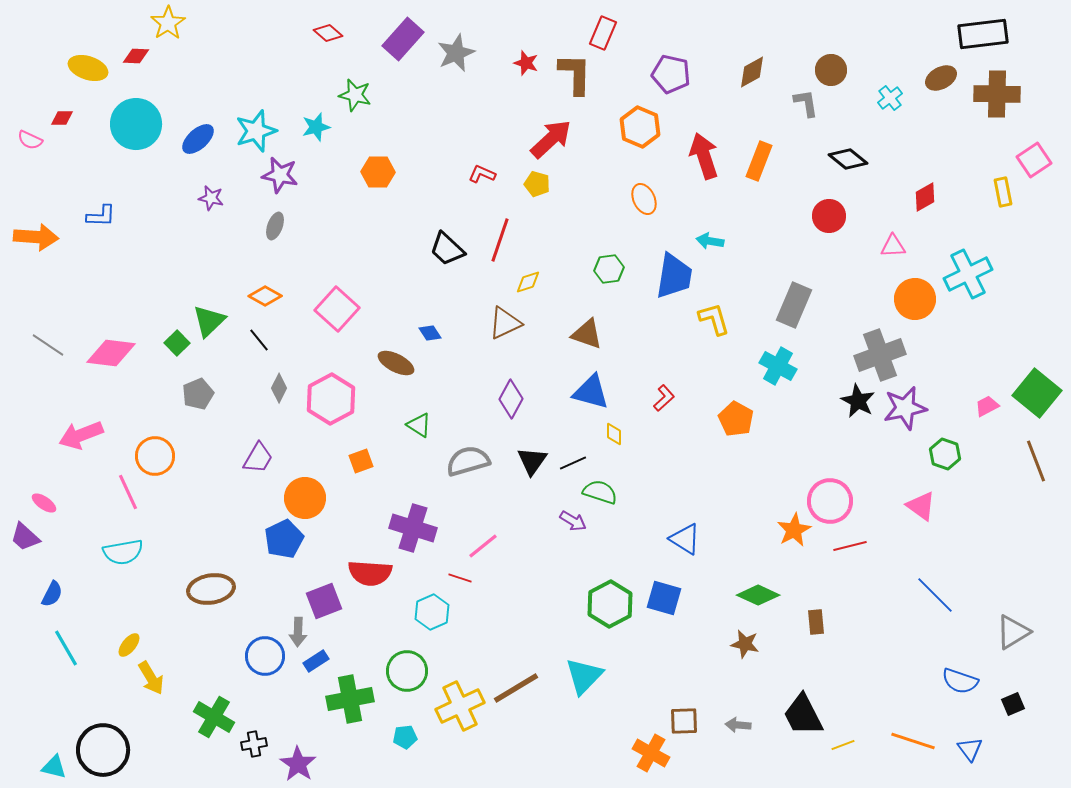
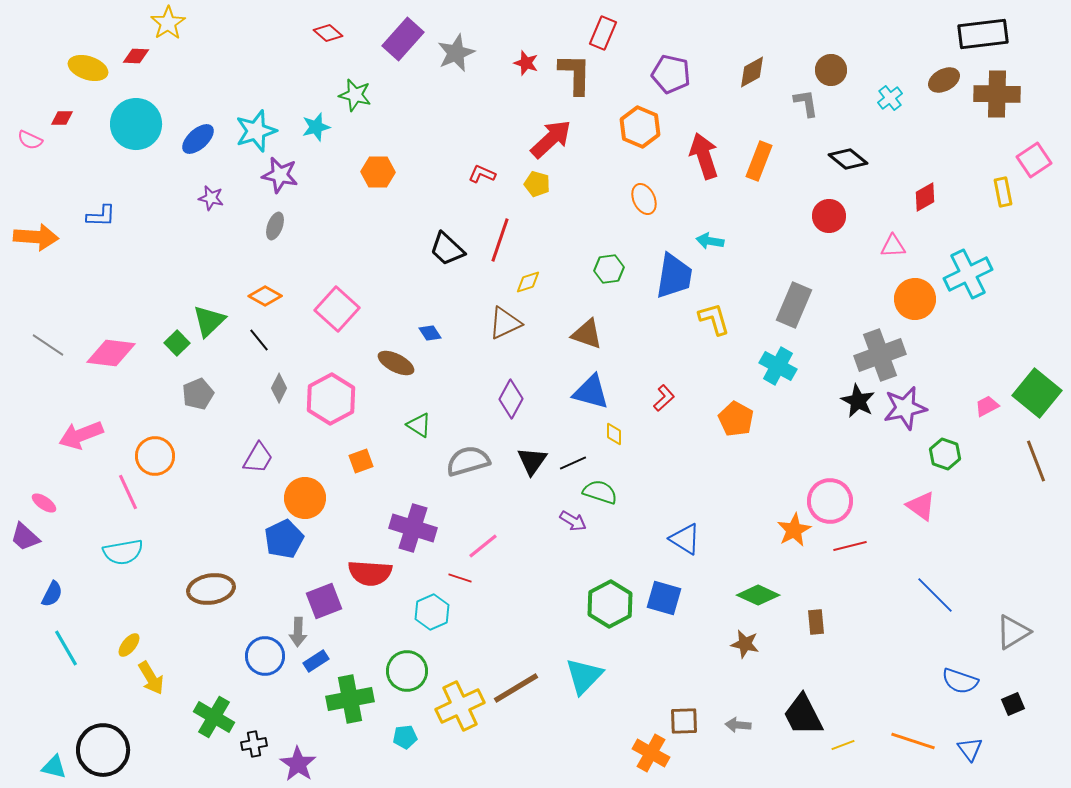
brown ellipse at (941, 78): moved 3 px right, 2 px down
